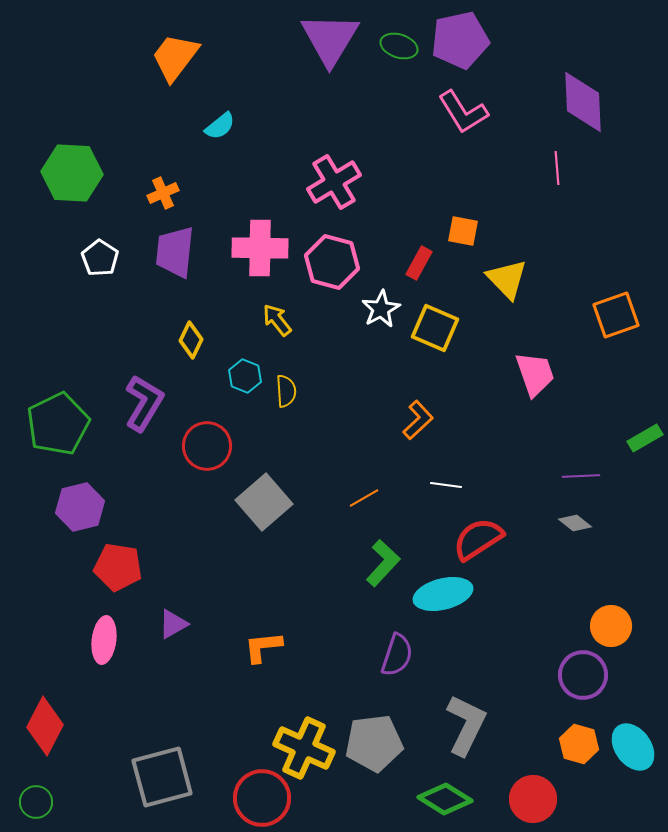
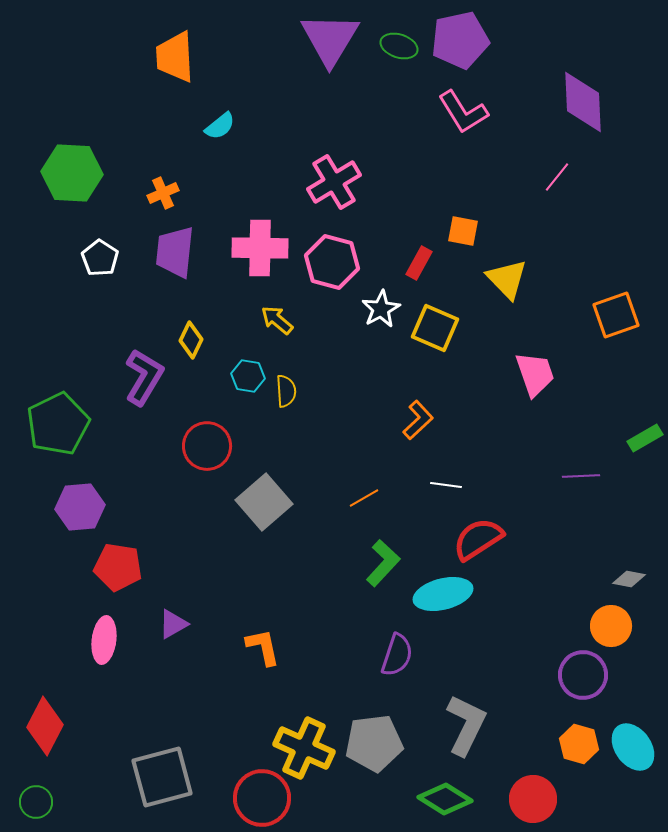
orange trapezoid at (175, 57): rotated 40 degrees counterclockwise
pink line at (557, 168): moved 9 px down; rotated 44 degrees clockwise
yellow arrow at (277, 320): rotated 12 degrees counterclockwise
cyan hexagon at (245, 376): moved 3 px right; rotated 12 degrees counterclockwise
purple L-shape at (144, 403): moved 26 px up
purple hexagon at (80, 507): rotated 9 degrees clockwise
gray diamond at (575, 523): moved 54 px right, 56 px down; rotated 28 degrees counterclockwise
orange L-shape at (263, 647): rotated 84 degrees clockwise
